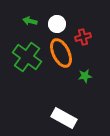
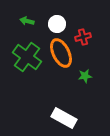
green arrow: moved 3 px left
